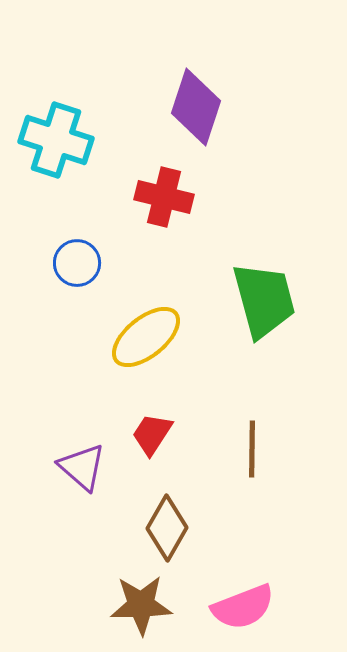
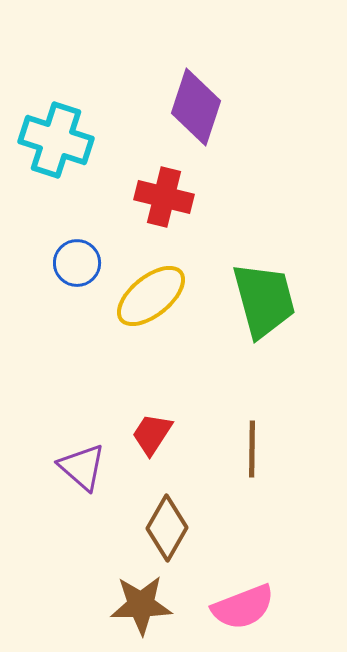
yellow ellipse: moved 5 px right, 41 px up
